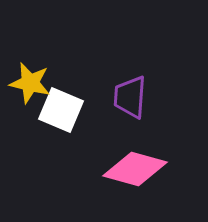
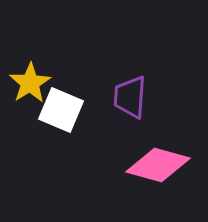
yellow star: rotated 27 degrees clockwise
pink diamond: moved 23 px right, 4 px up
